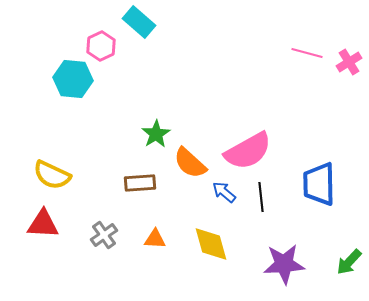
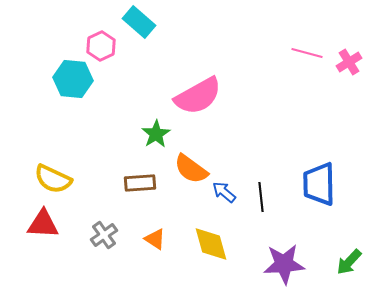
pink semicircle: moved 50 px left, 55 px up
orange semicircle: moved 1 px right, 6 px down; rotated 6 degrees counterclockwise
yellow semicircle: moved 1 px right, 4 px down
orange triangle: rotated 30 degrees clockwise
